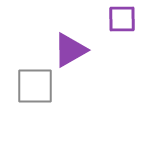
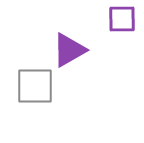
purple triangle: moved 1 px left
